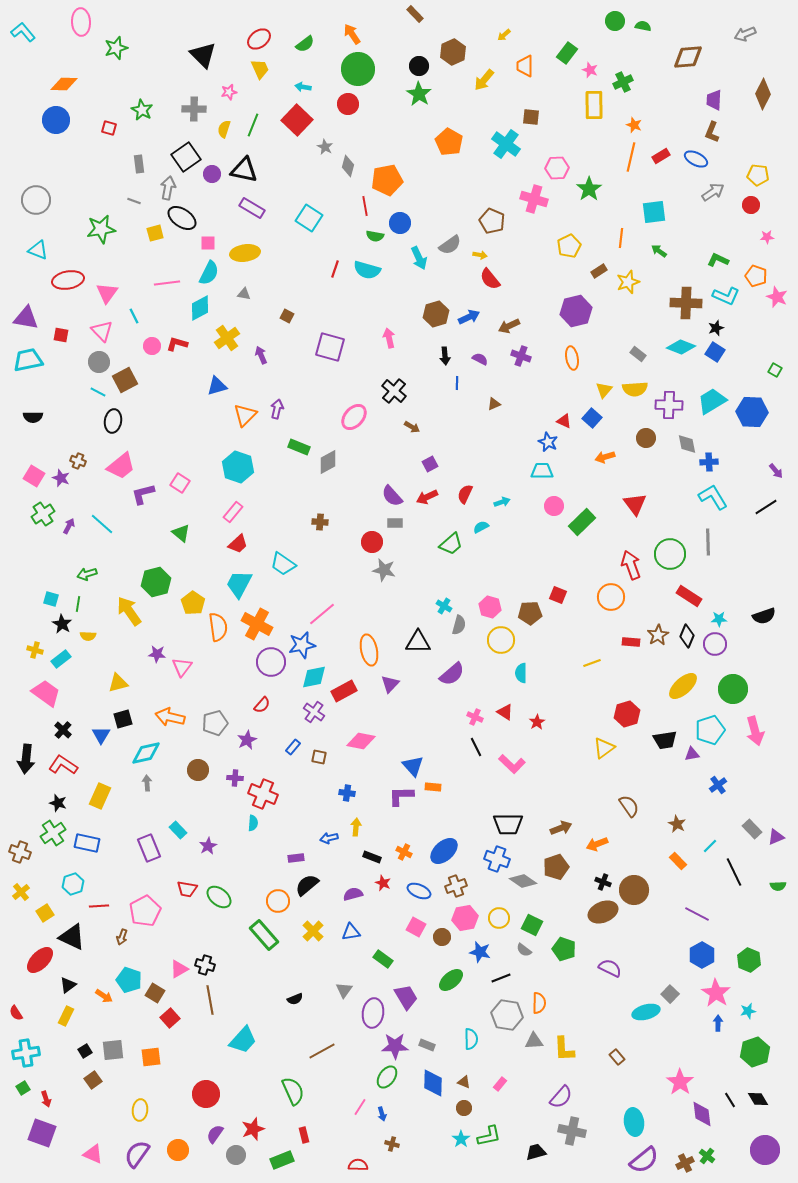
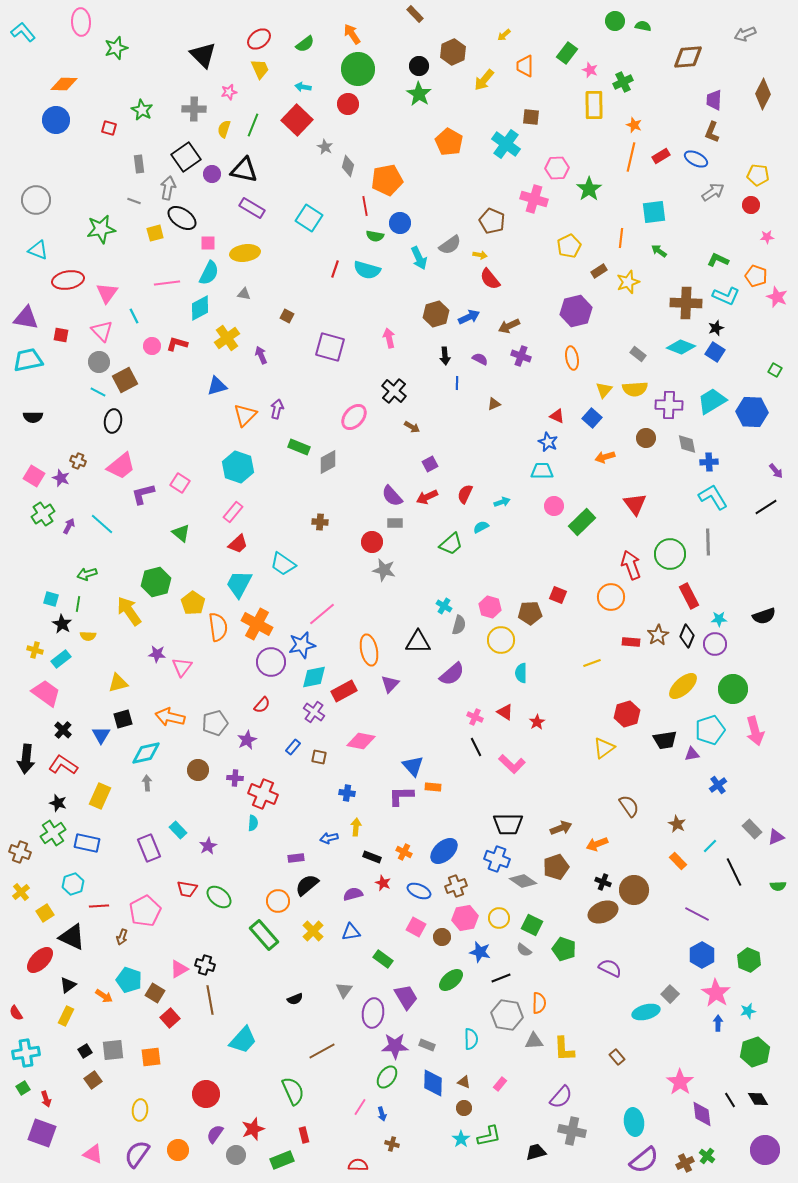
red triangle at (564, 421): moved 7 px left, 5 px up
red rectangle at (689, 596): rotated 30 degrees clockwise
